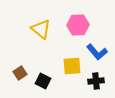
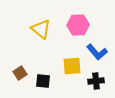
black square: rotated 21 degrees counterclockwise
